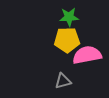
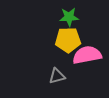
yellow pentagon: moved 1 px right
gray triangle: moved 6 px left, 5 px up
